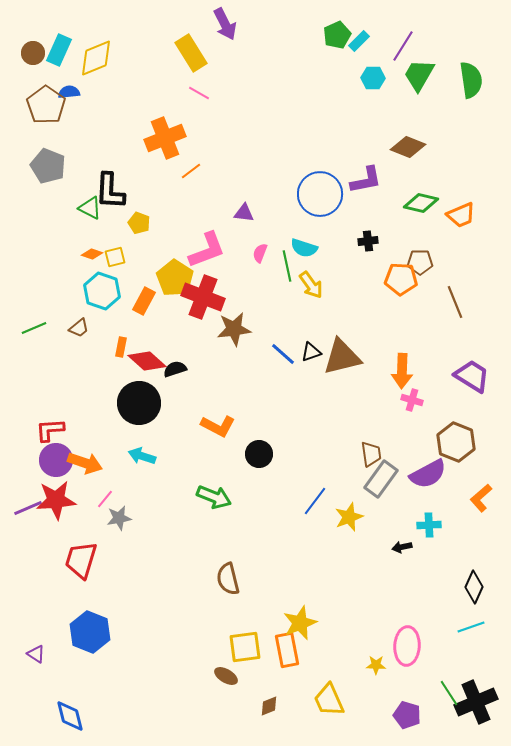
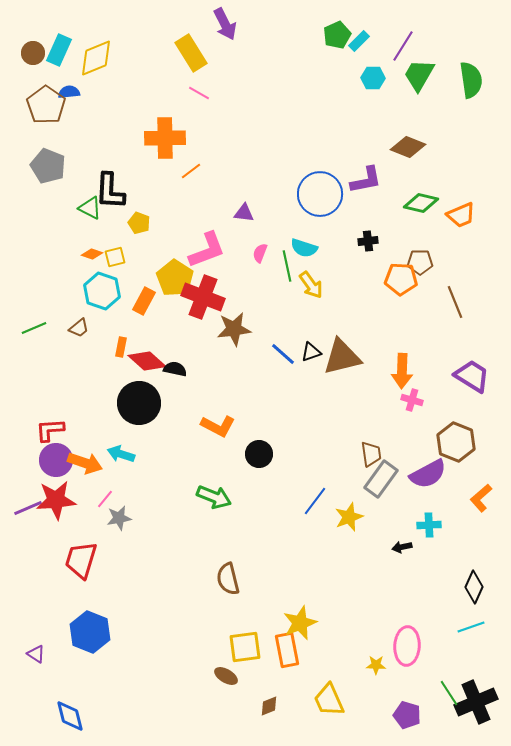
orange cross at (165, 138): rotated 21 degrees clockwise
black semicircle at (175, 369): rotated 30 degrees clockwise
cyan arrow at (142, 456): moved 21 px left, 2 px up
